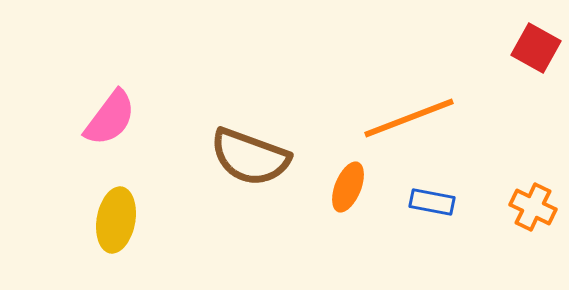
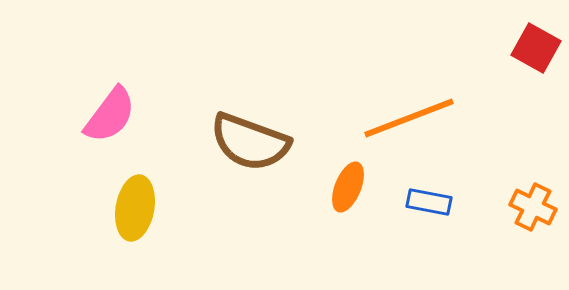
pink semicircle: moved 3 px up
brown semicircle: moved 15 px up
blue rectangle: moved 3 px left
yellow ellipse: moved 19 px right, 12 px up
